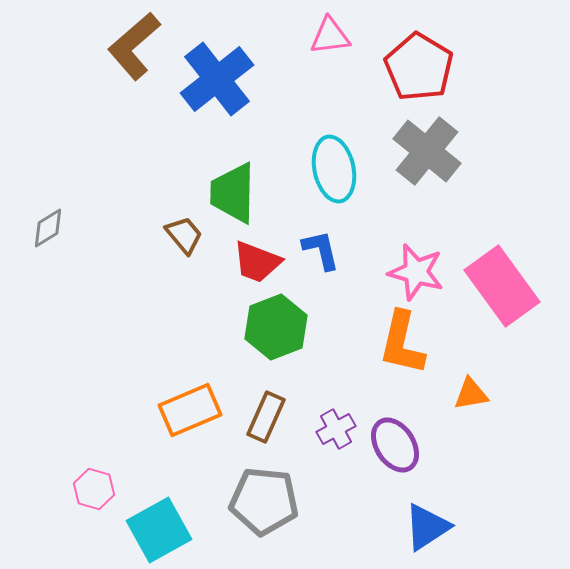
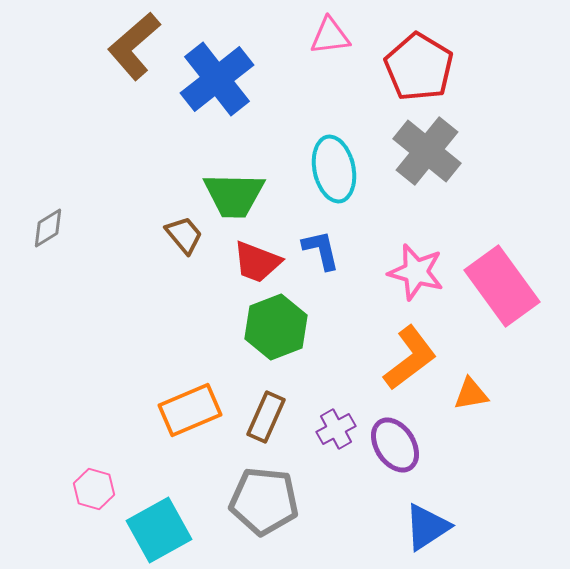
green trapezoid: moved 1 px right, 2 px down; rotated 90 degrees counterclockwise
orange L-shape: moved 8 px right, 15 px down; rotated 140 degrees counterclockwise
